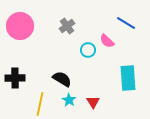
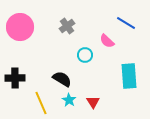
pink circle: moved 1 px down
cyan circle: moved 3 px left, 5 px down
cyan rectangle: moved 1 px right, 2 px up
yellow line: moved 1 px right, 1 px up; rotated 35 degrees counterclockwise
